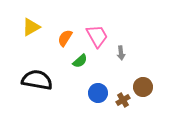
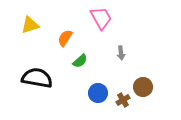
yellow triangle: moved 1 px left, 2 px up; rotated 12 degrees clockwise
pink trapezoid: moved 4 px right, 18 px up
black semicircle: moved 2 px up
